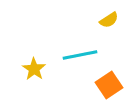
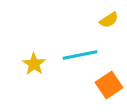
yellow star: moved 5 px up
